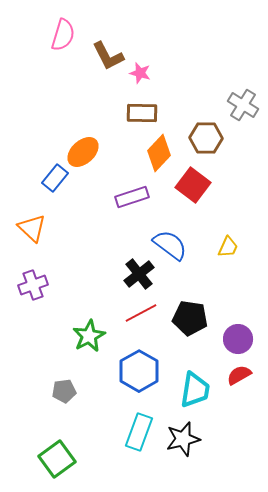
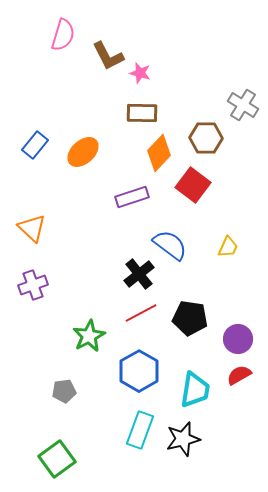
blue rectangle: moved 20 px left, 33 px up
cyan rectangle: moved 1 px right, 2 px up
